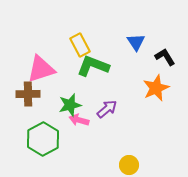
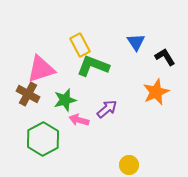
orange star: moved 4 px down
brown cross: rotated 30 degrees clockwise
green star: moved 5 px left, 5 px up
